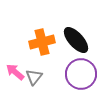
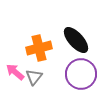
orange cross: moved 3 px left, 6 px down
